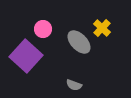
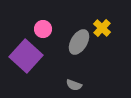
gray ellipse: rotated 75 degrees clockwise
